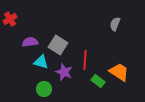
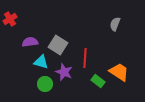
red line: moved 2 px up
green circle: moved 1 px right, 5 px up
